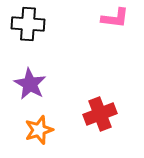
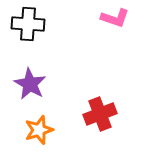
pink L-shape: rotated 12 degrees clockwise
